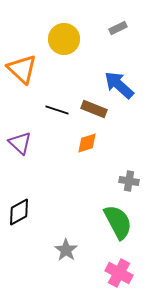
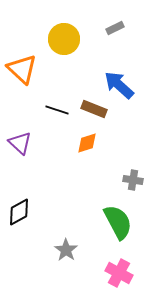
gray rectangle: moved 3 px left
gray cross: moved 4 px right, 1 px up
